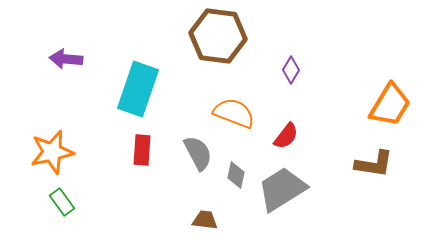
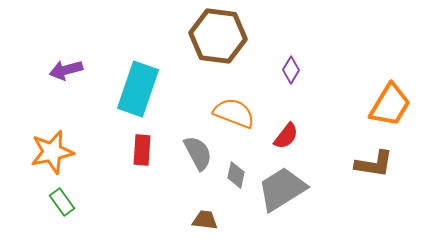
purple arrow: moved 11 px down; rotated 20 degrees counterclockwise
